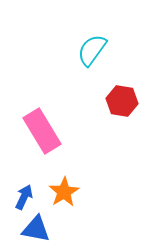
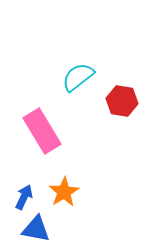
cyan semicircle: moved 14 px left, 27 px down; rotated 16 degrees clockwise
